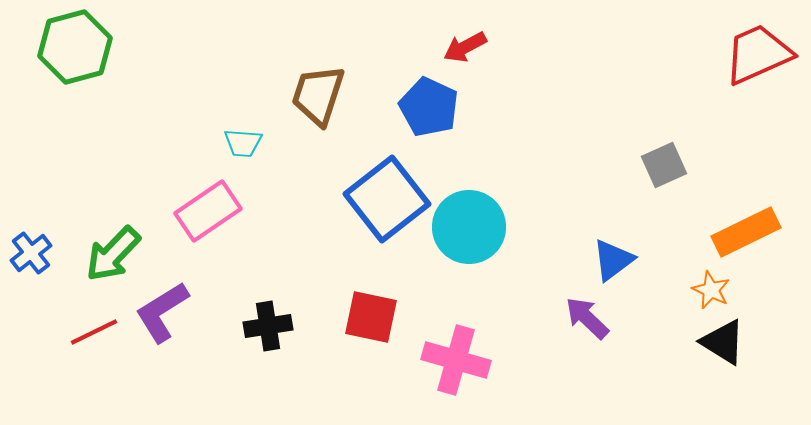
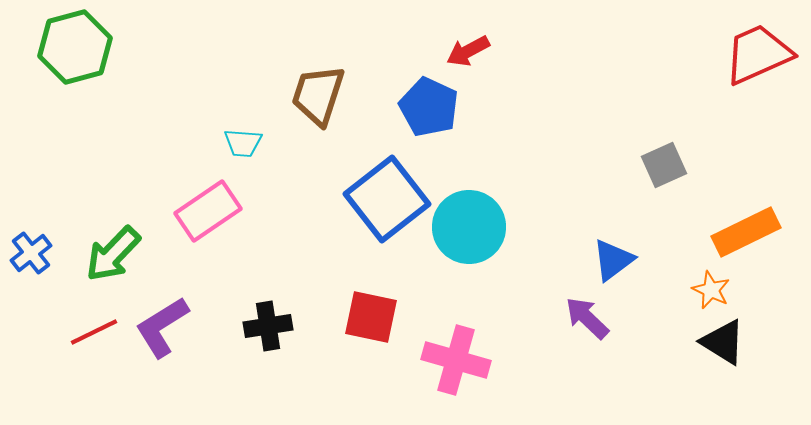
red arrow: moved 3 px right, 4 px down
purple L-shape: moved 15 px down
